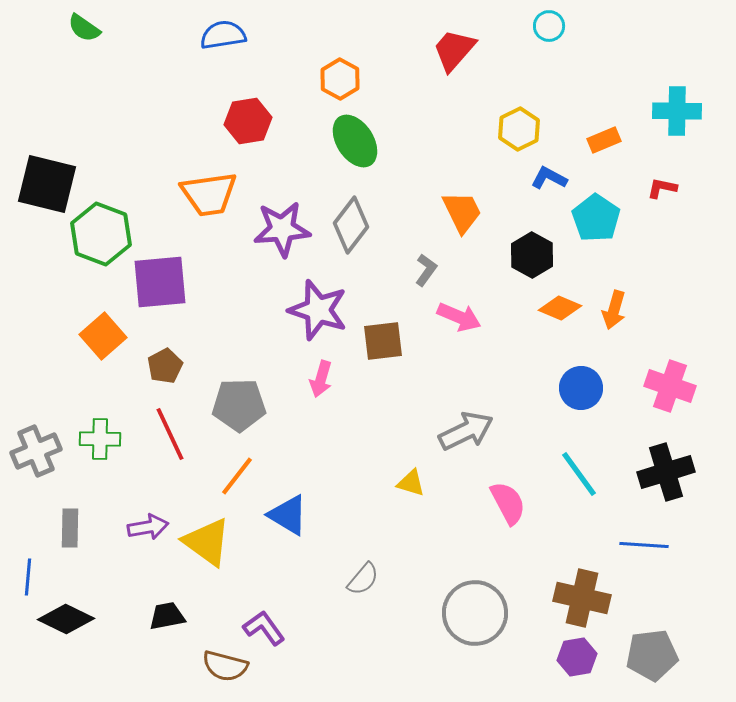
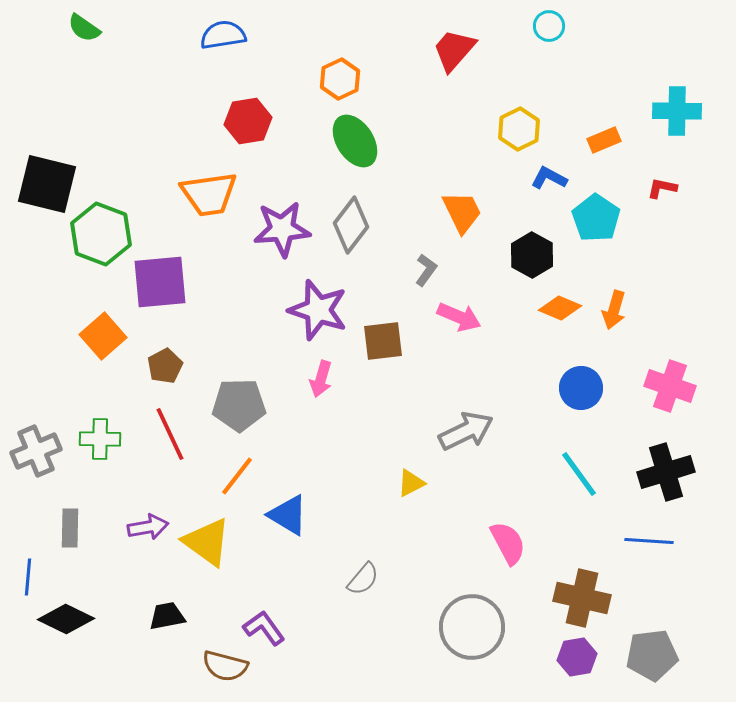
orange hexagon at (340, 79): rotated 6 degrees clockwise
yellow triangle at (411, 483): rotated 44 degrees counterclockwise
pink semicircle at (508, 503): moved 40 px down
blue line at (644, 545): moved 5 px right, 4 px up
gray circle at (475, 613): moved 3 px left, 14 px down
